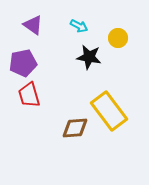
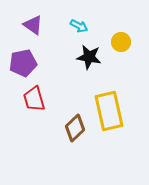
yellow circle: moved 3 px right, 4 px down
red trapezoid: moved 5 px right, 4 px down
yellow rectangle: rotated 24 degrees clockwise
brown diamond: rotated 40 degrees counterclockwise
